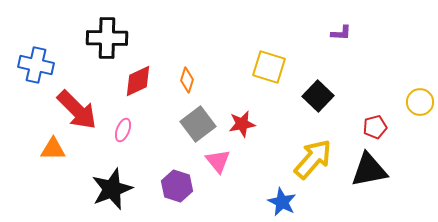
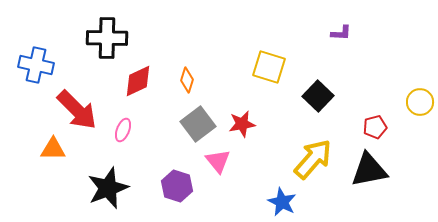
black star: moved 4 px left, 1 px up
